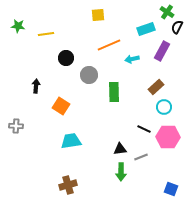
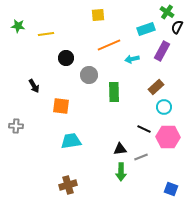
black arrow: moved 2 px left; rotated 144 degrees clockwise
orange square: rotated 24 degrees counterclockwise
